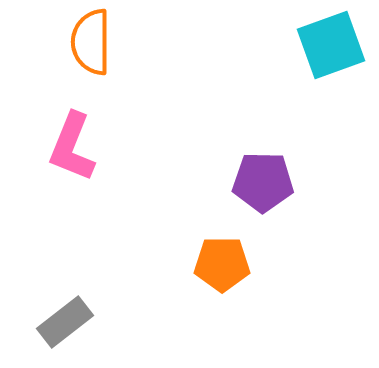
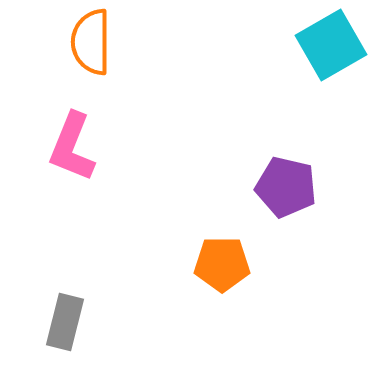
cyan square: rotated 10 degrees counterclockwise
purple pentagon: moved 23 px right, 5 px down; rotated 12 degrees clockwise
gray rectangle: rotated 38 degrees counterclockwise
